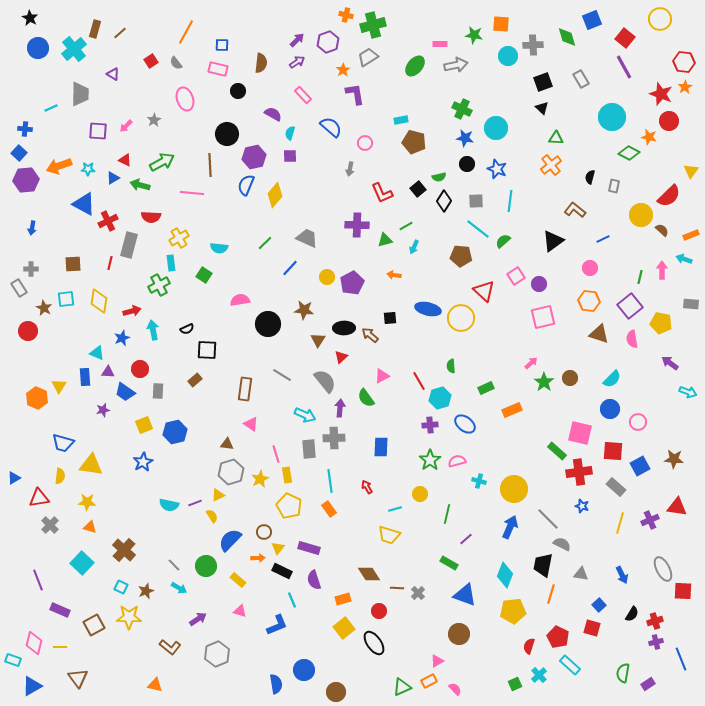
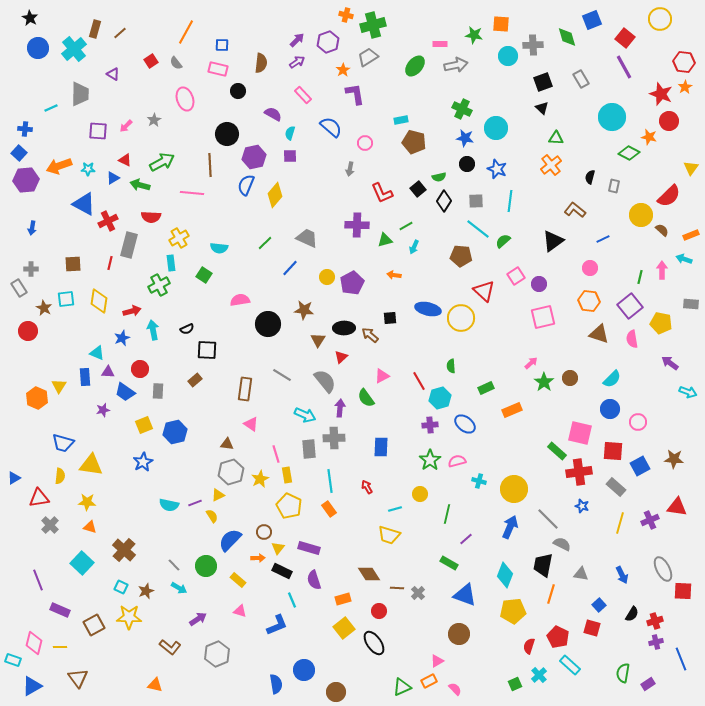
yellow triangle at (691, 171): moved 3 px up
